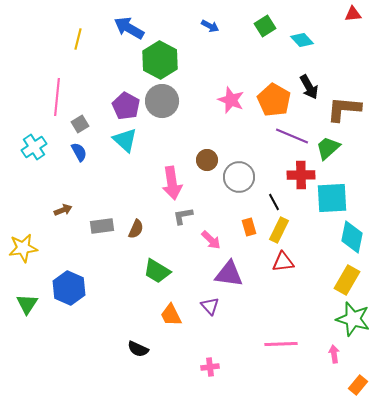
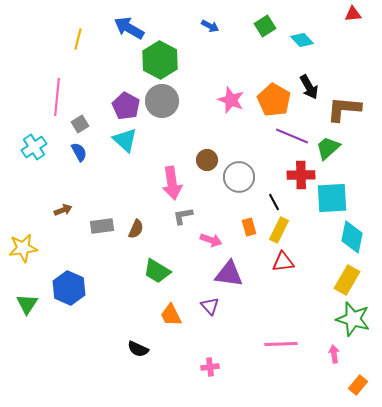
pink arrow at (211, 240): rotated 25 degrees counterclockwise
